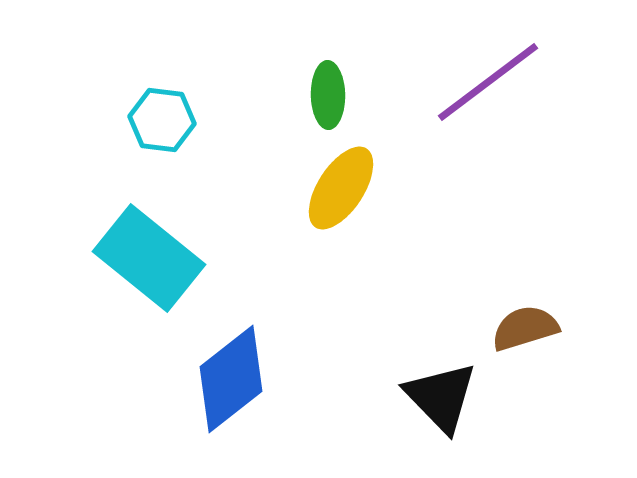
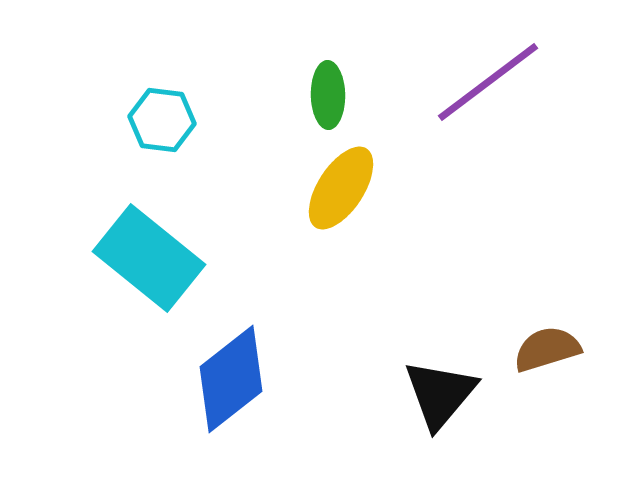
brown semicircle: moved 22 px right, 21 px down
black triangle: moved 1 px left, 3 px up; rotated 24 degrees clockwise
